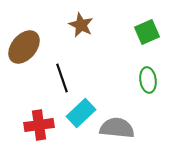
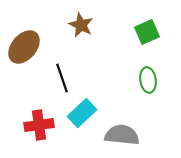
cyan rectangle: moved 1 px right
gray semicircle: moved 5 px right, 7 px down
